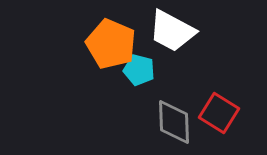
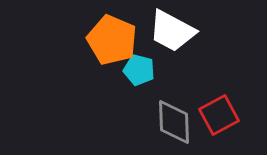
orange pentagon: moved 1 px right, 4 px up
red square: moved 2 px down; rotated 30 degrees clockwise
